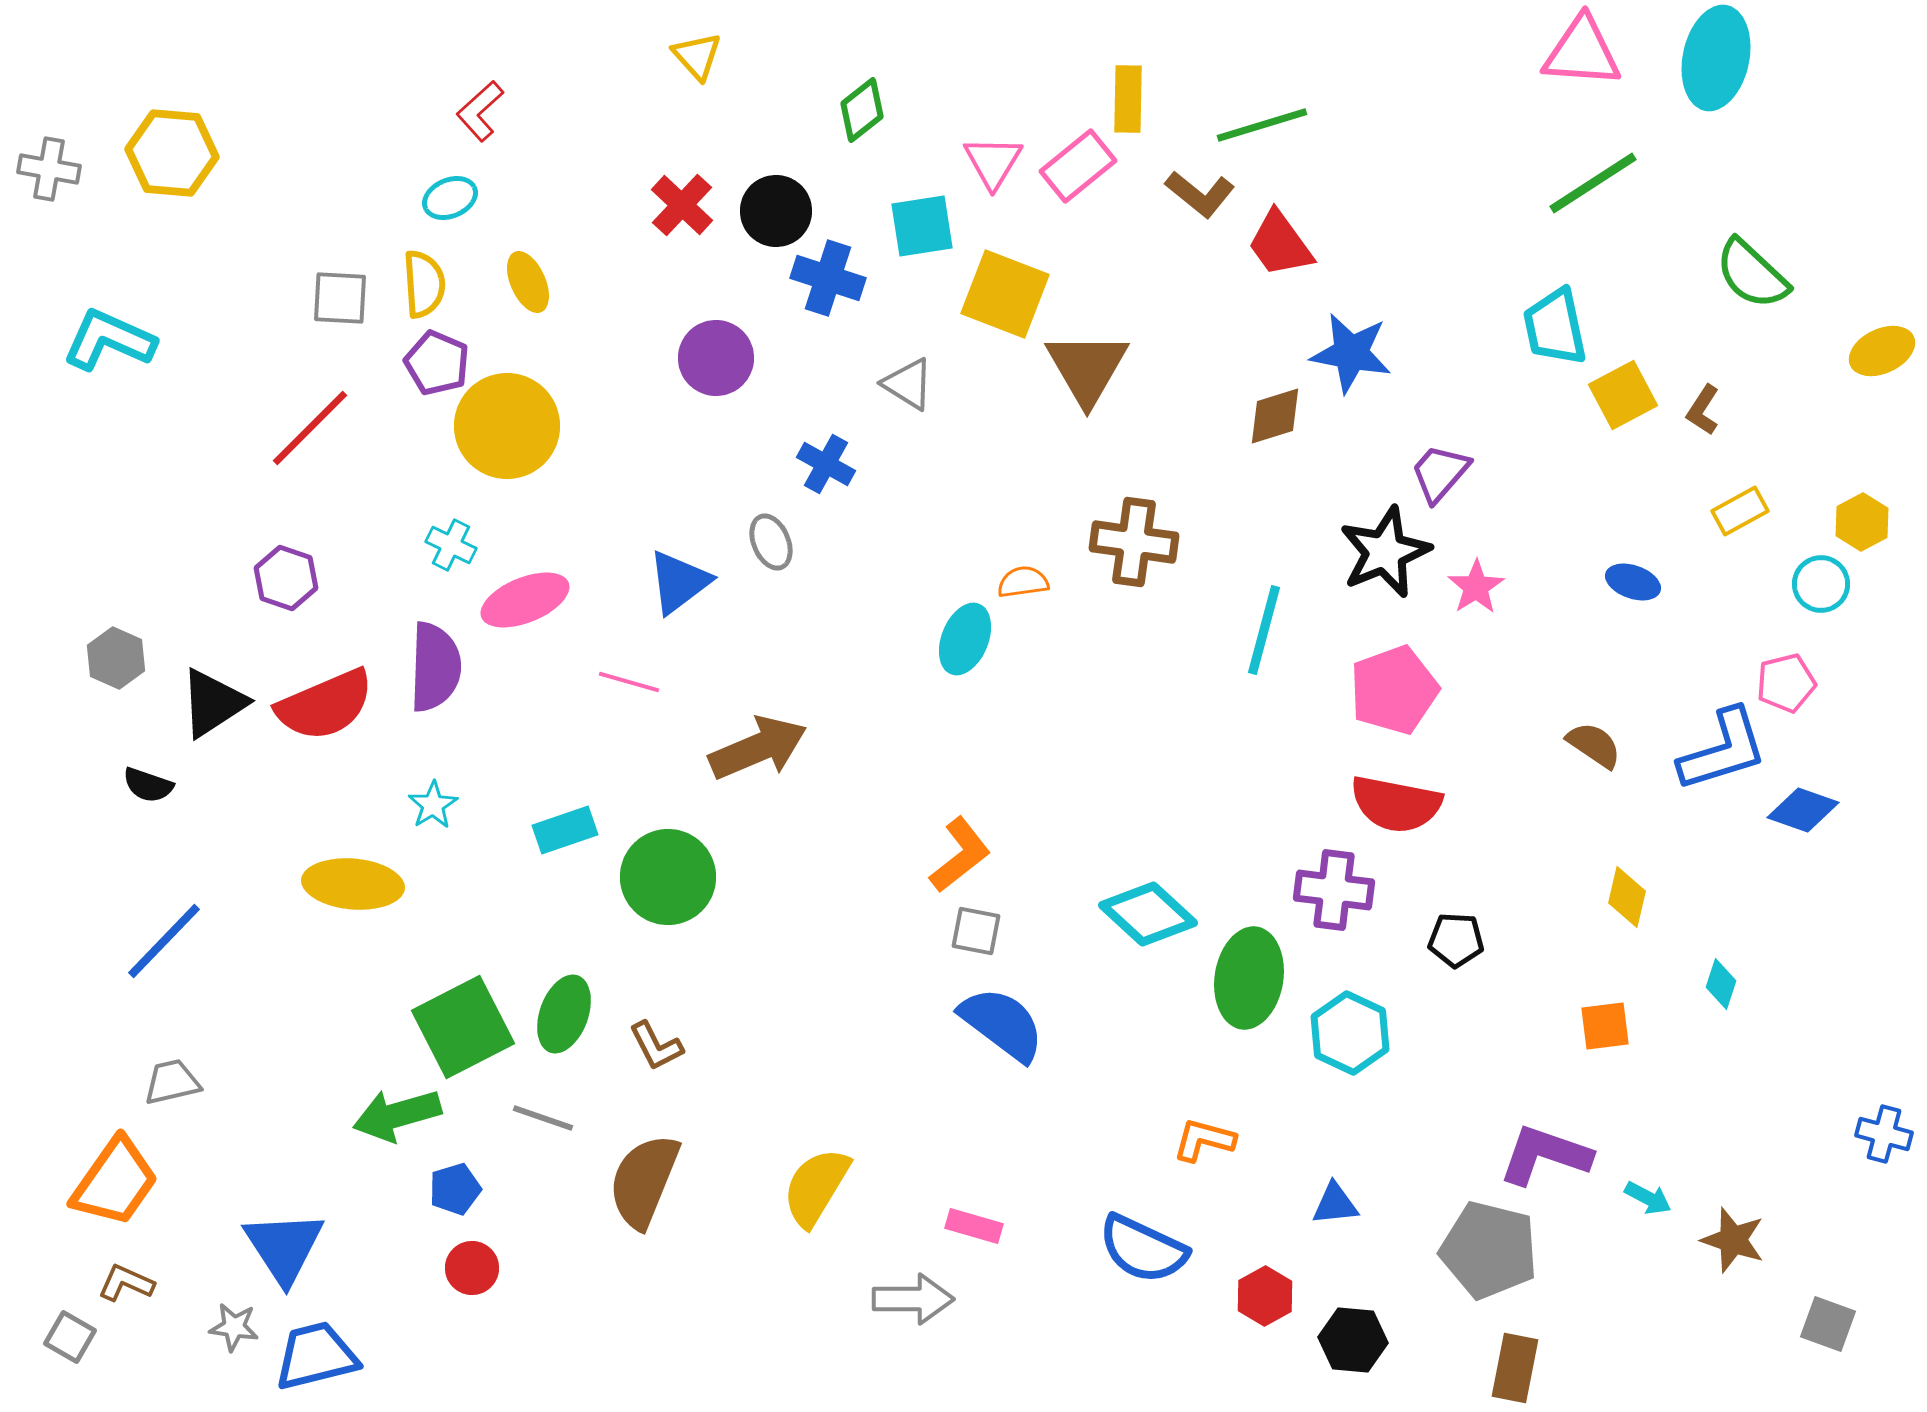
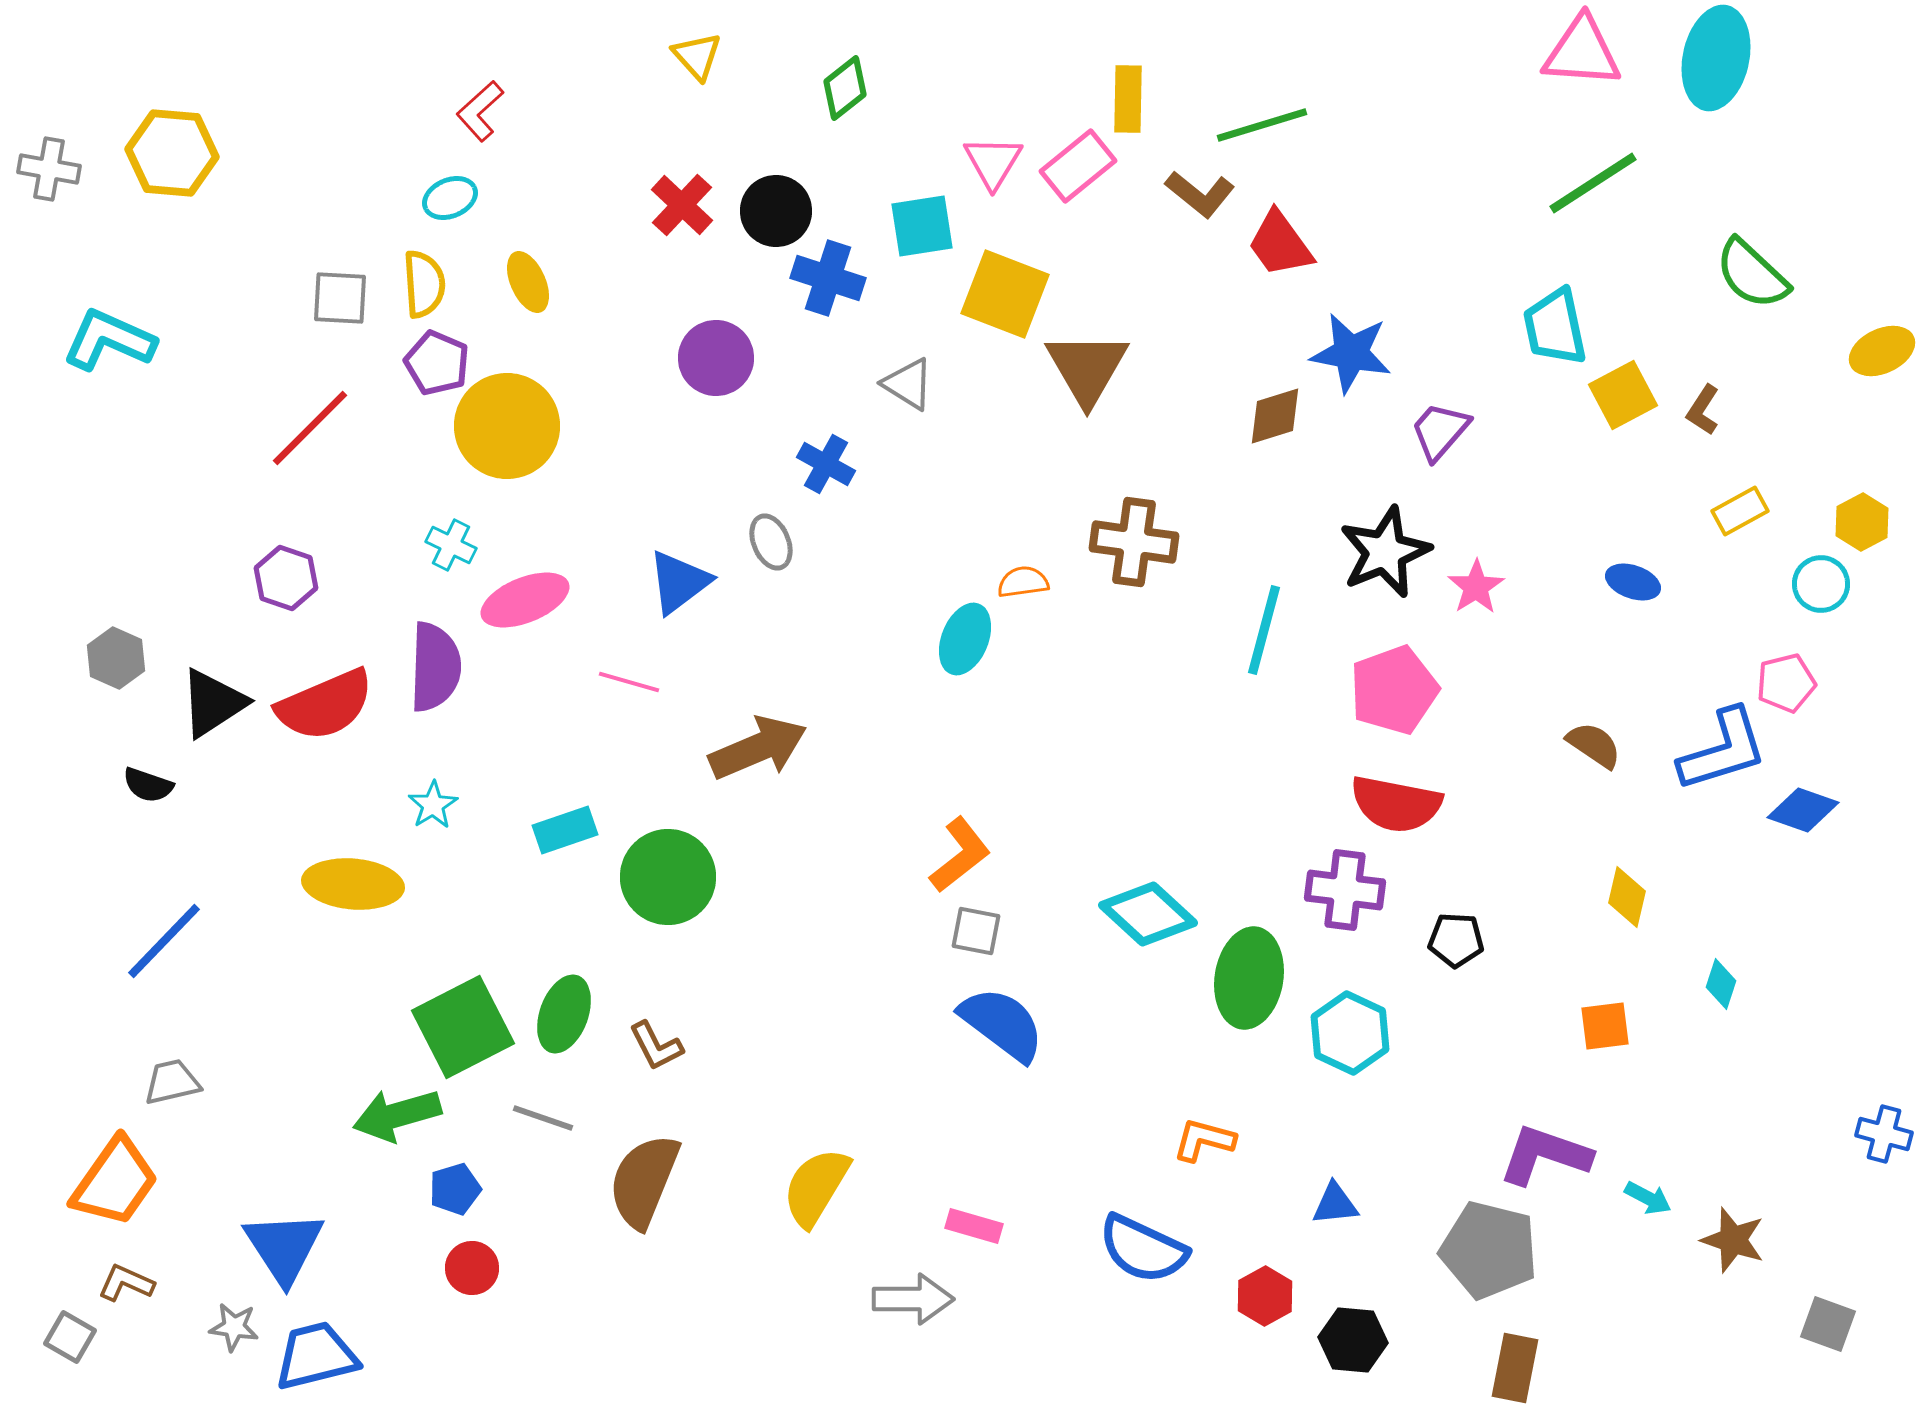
green diamond at (862, 110): moved 17 px left, 22 px up
purple trapezoid at (1440, 473): moved 42 px up
purple cross at (1334, 890): moved 11 px right
